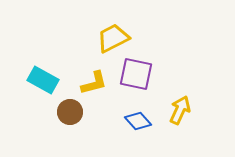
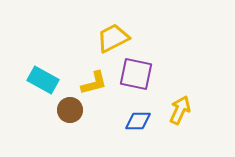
brown circle: moved 2 px up
blue diamond: rotated 48 degrees counterclockwise
